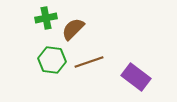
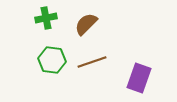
brown semicircle: moved 13 px right, 5 px up
brown line: moved 3 px right
purple rectangle: moved 3 px right, 1 px down; rotated 72 degrees clockwise
